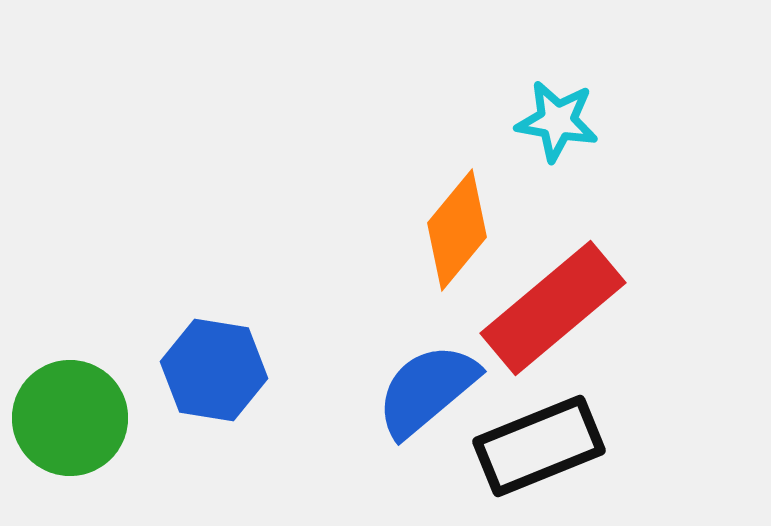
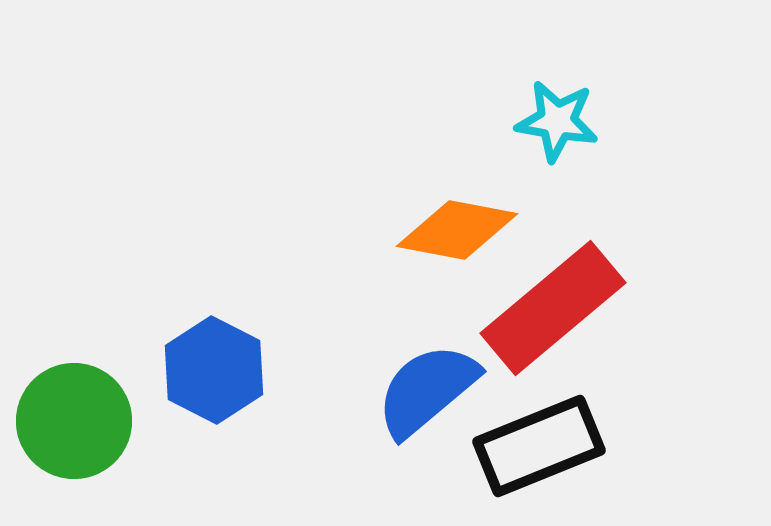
orange diamond: rotated 61 degrees clockwise
blue hexagon: rotated 18 degrees clockwise
green circle: moved 4 px right, 3 px down
